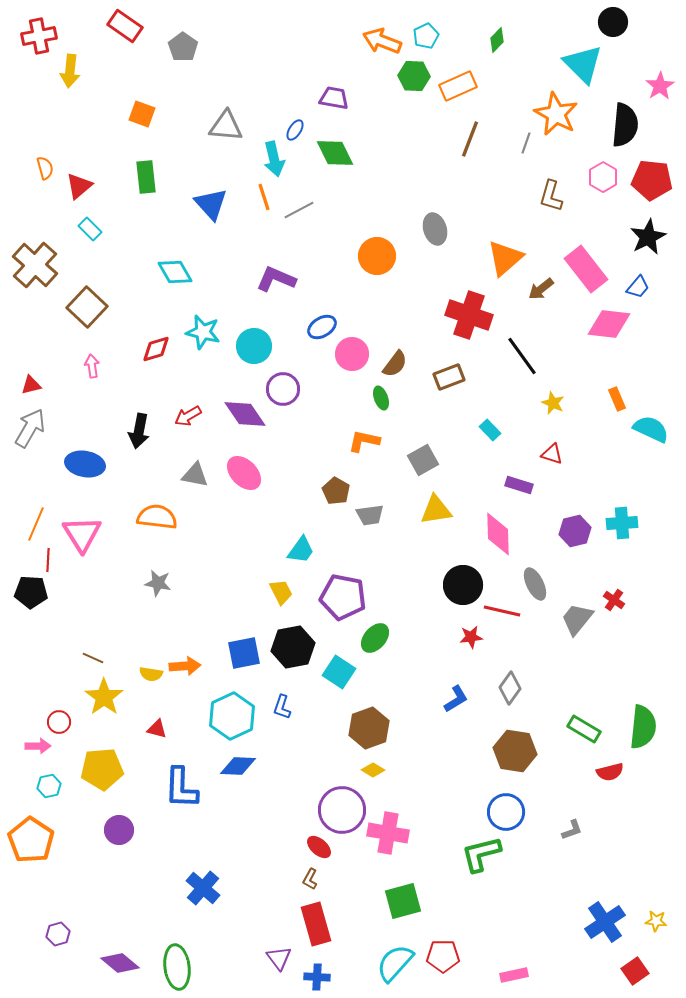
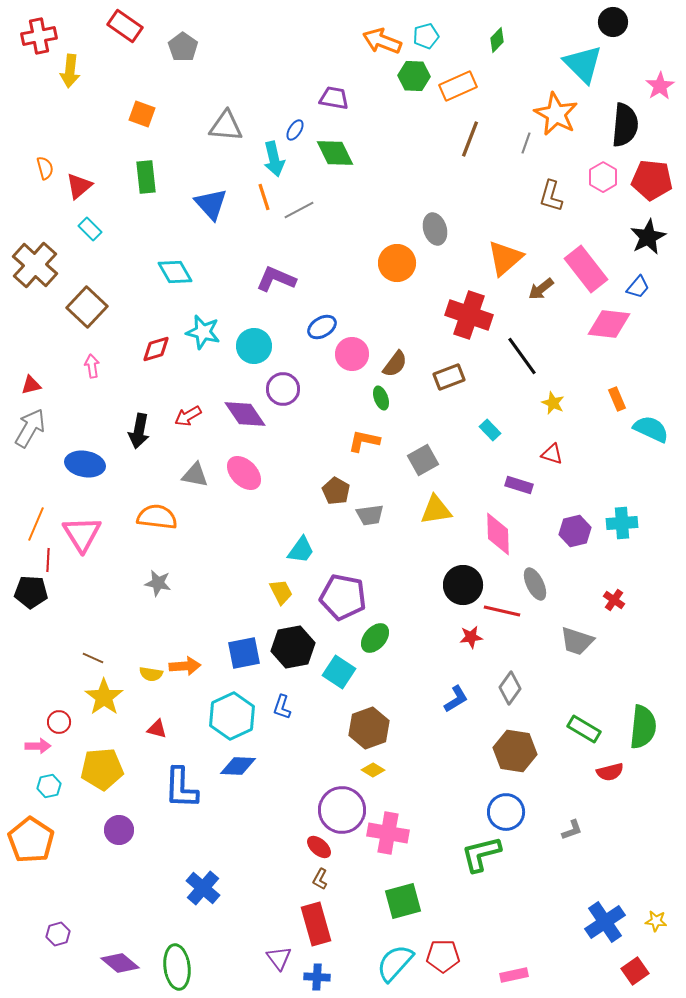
cyan pentagon at (426, 36): rotated 10 degrees clockwise
orange circle at (377, 256): moved 20 px right, 7 px down
gray trapezoid at (577, 619): moved 22 px down; rotated 111 degrees counterclockwise
brown L-shape at (310, 879): moved 10 px right
